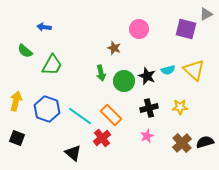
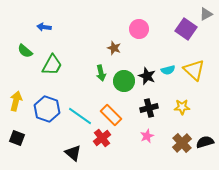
purple square: rotated 20 degrees clockwise
yellow star: moved 2 px right
